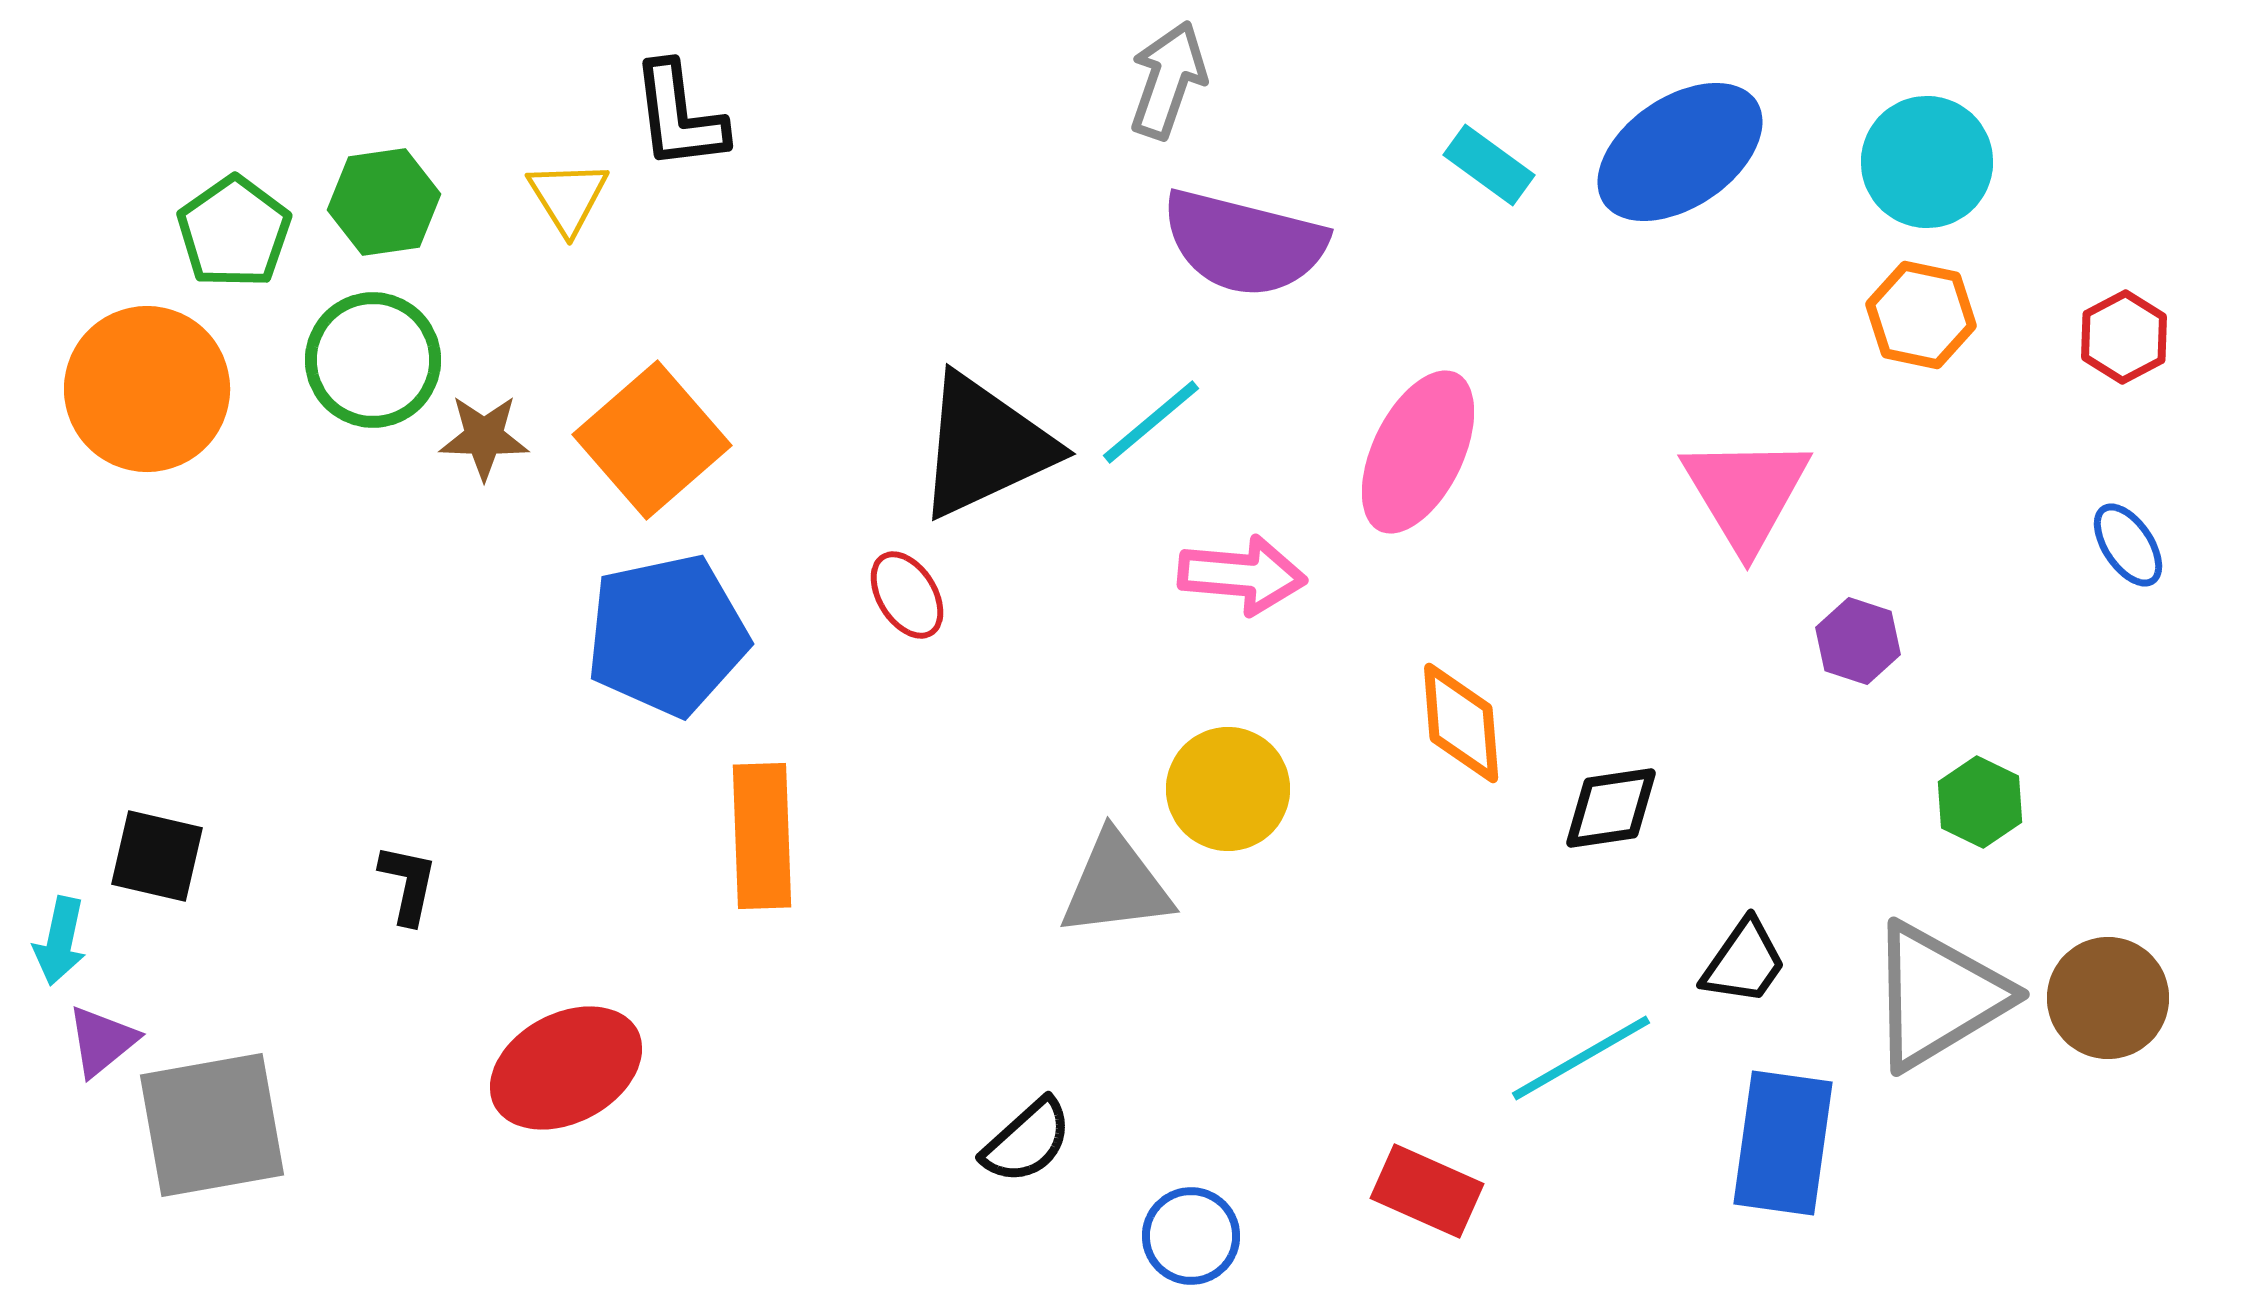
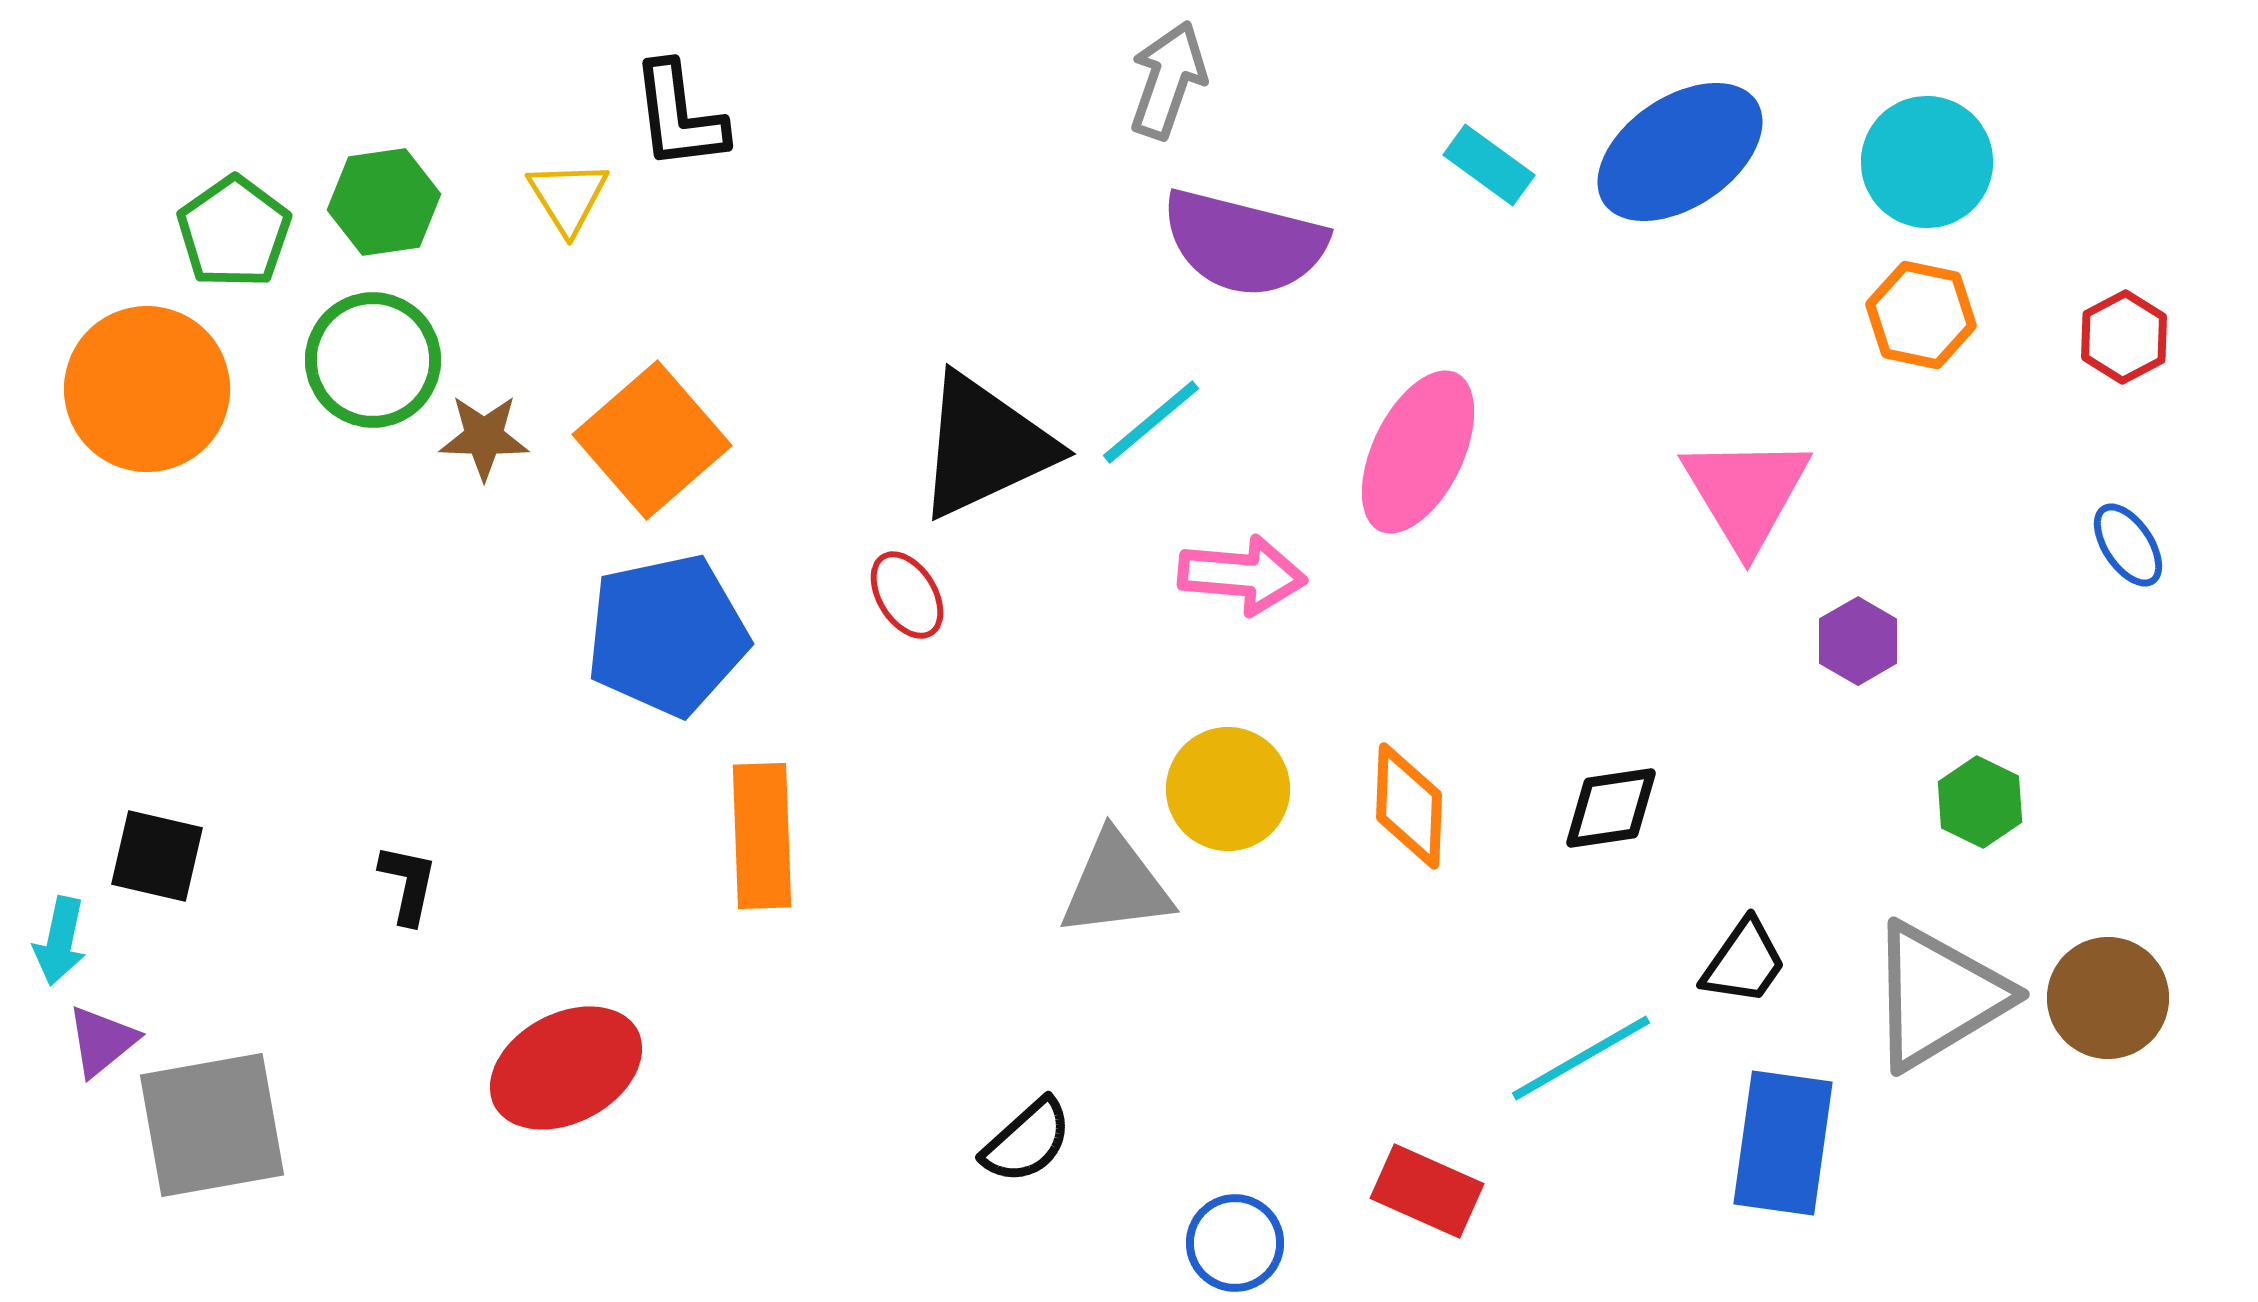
purple hexagon at (1858, 641): rotated 12 degrees clockwise
orange diamond at (1461, 723): moved 52 px left, 83 px down; rotated 7 degrees clockwise
blue circle at (1191, 1236): moved 44 px right, 7 px down
